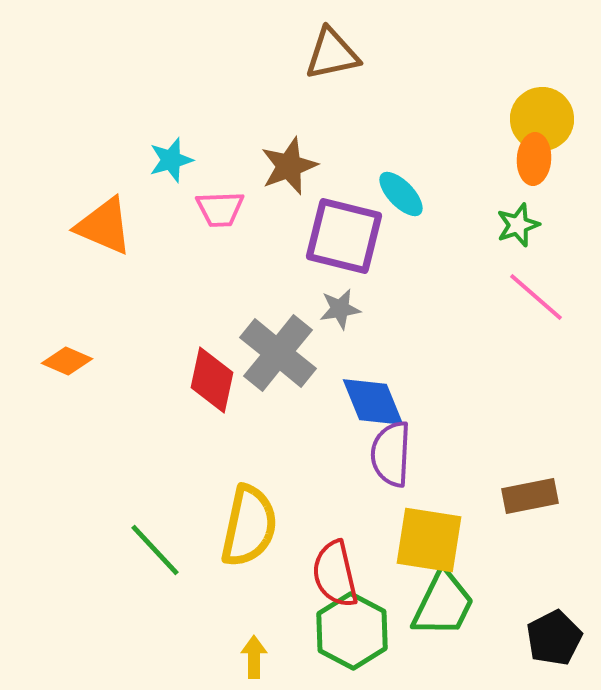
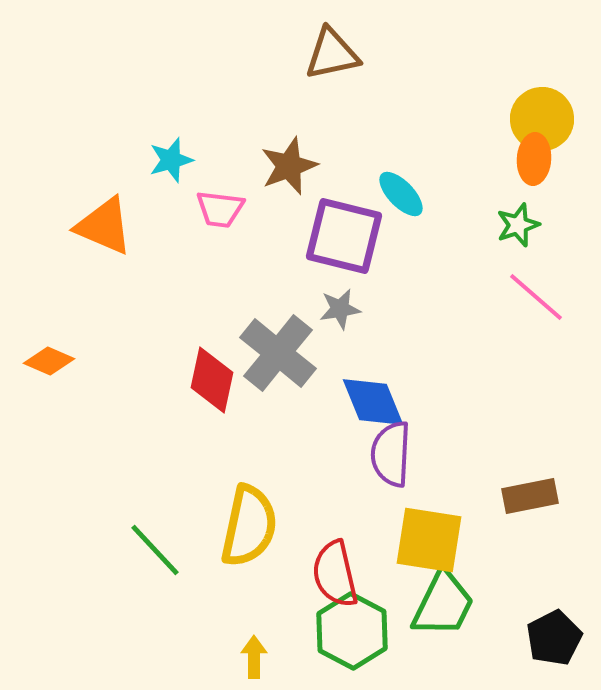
pink trapezoid: rotated 9 degrees clockwise
orange diamond: moved 18 px left
